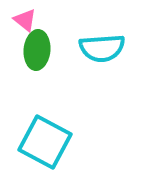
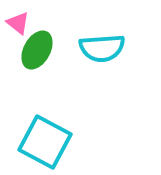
pink triangle: moved 7 px left, 3 px down
green ellipse: rotated 24 degrees clockwise
